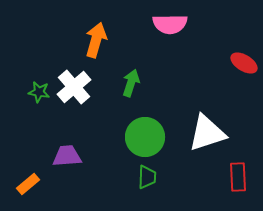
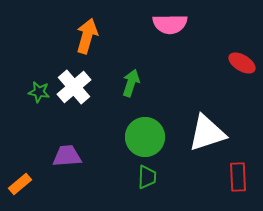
orange arrow: moved 9 px left, 4 px up
red ellipse: moved 2 px left
orange rectangle: moved 8 px left
